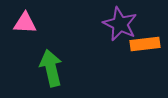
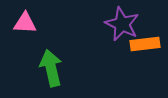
purple star: moved 2 px right
